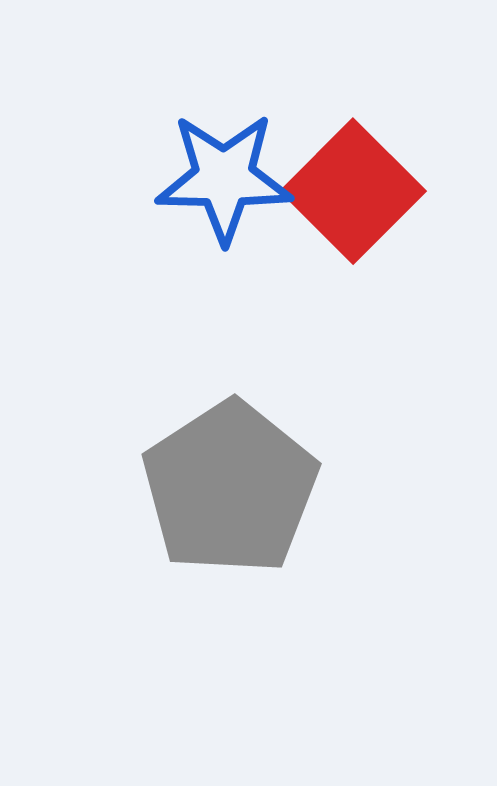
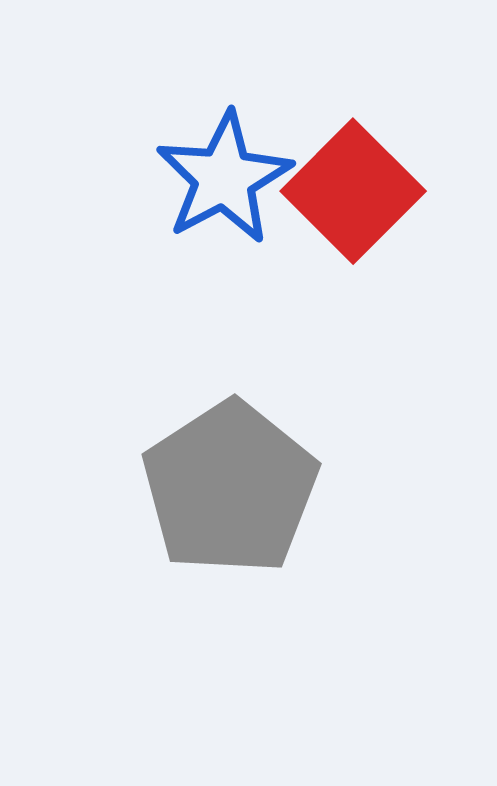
blue star: rotated 29 degrees counterclockwise
